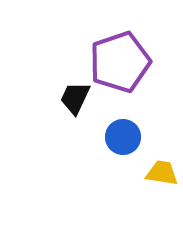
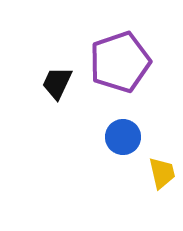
black trapezoid: moved 18 px left, 15 px up
yellow trapezoid: rotated 68 degrees clockwise
